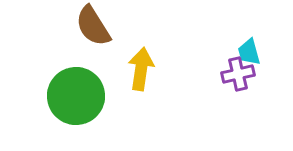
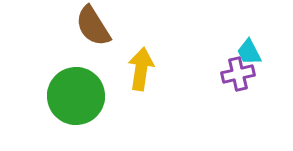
cyan trapezoid: rotated 12 degrees counterclockwise
